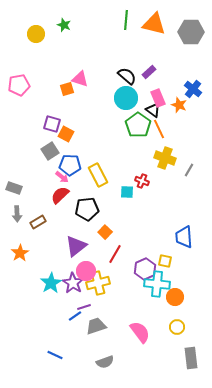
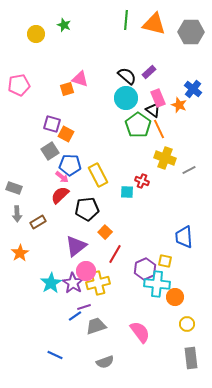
gray line at (189, 170): rotated 32 degrees clockwise
yellow circle at (177, 327): moved 10 px right, 3 px up
